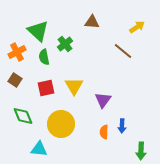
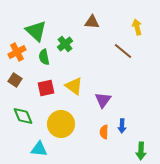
yellow arrow: rotated 70 degrees counterclockwise
green triangle: moved 2 px left
yellow triangle: rotated 24 degrees counterclockwise
